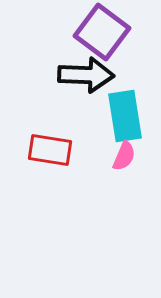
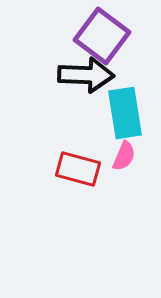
purple square: moved 4 px down
cyan rectangle: moved 3 px up
red rectangle: moved 28 px right, 19 px down; rotated 6 degrees clockwise
